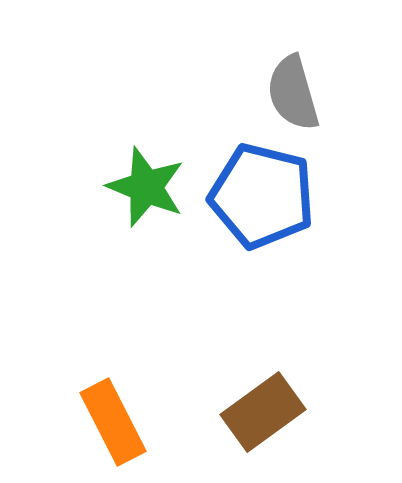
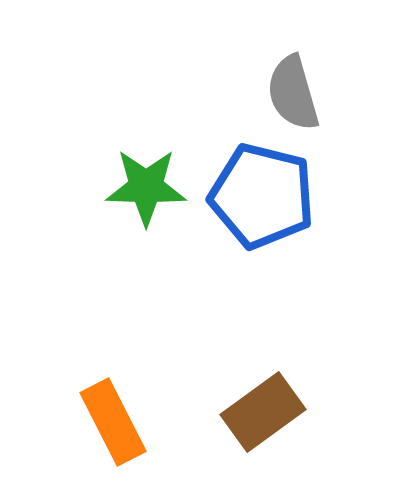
green star: rotated 20 degrees counterclockwise
